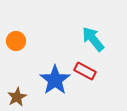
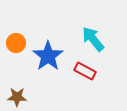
orange circle: moved 2 px down
blue star: moved 7 px left, 24 px up
brown star: rotated 30 degrees clockwise
